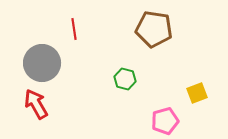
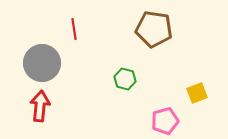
red arrow: moved 4 px right, 2 px down; rotated 36 degrees clockwise
